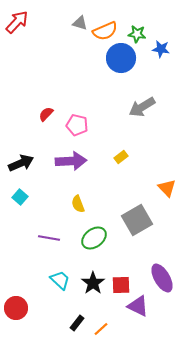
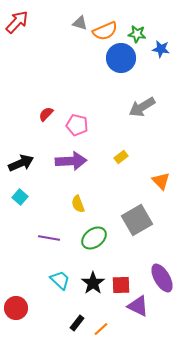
orange triangle: moved 6 px left, 7 px up
